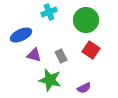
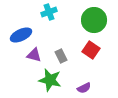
green circle: moved 8 px right
